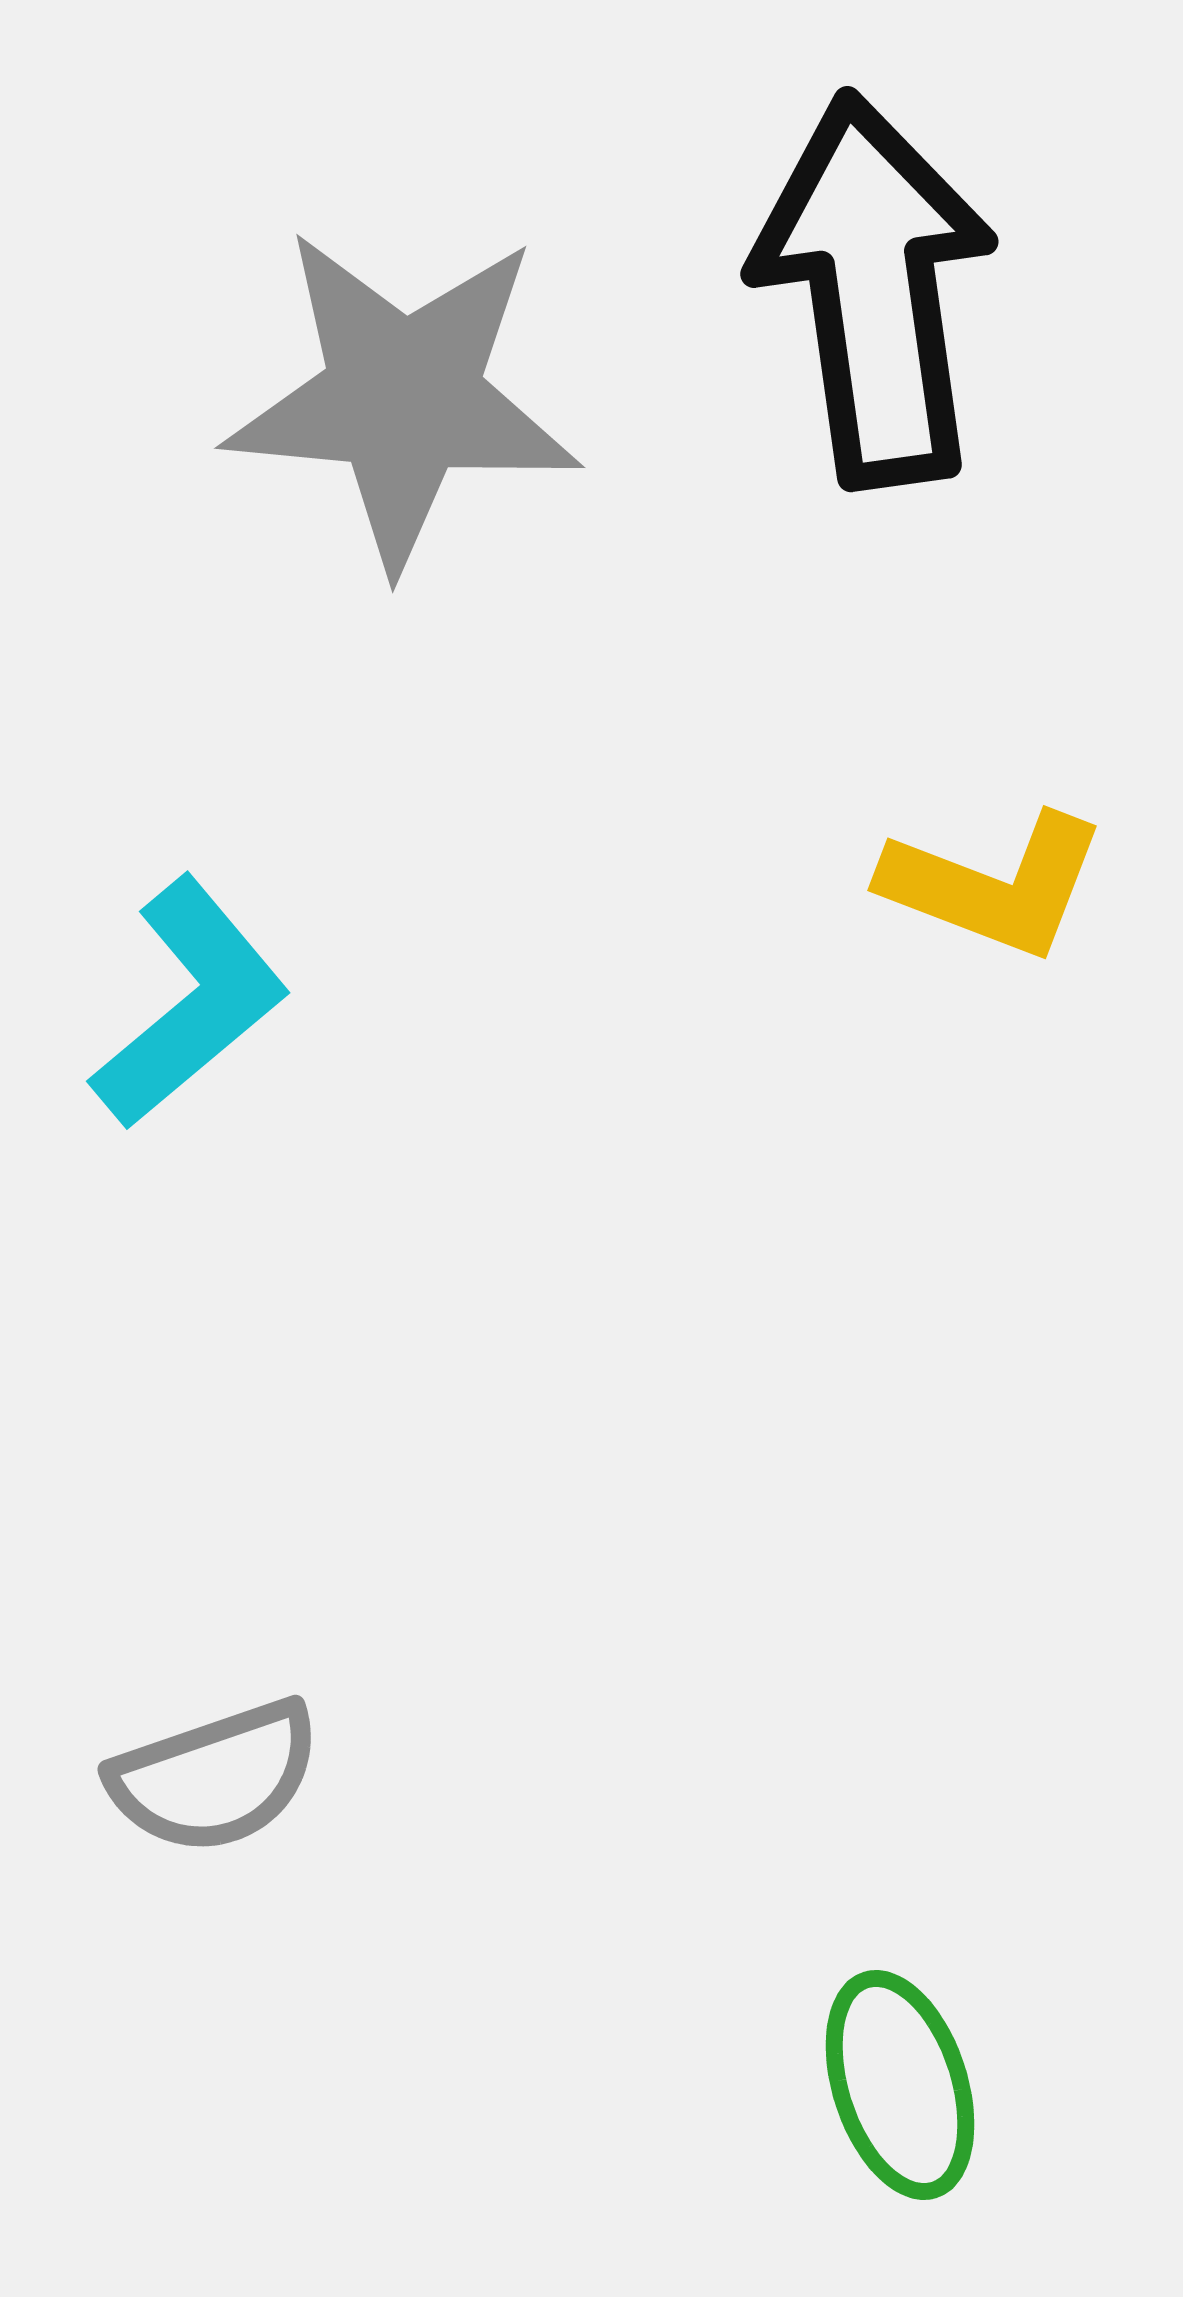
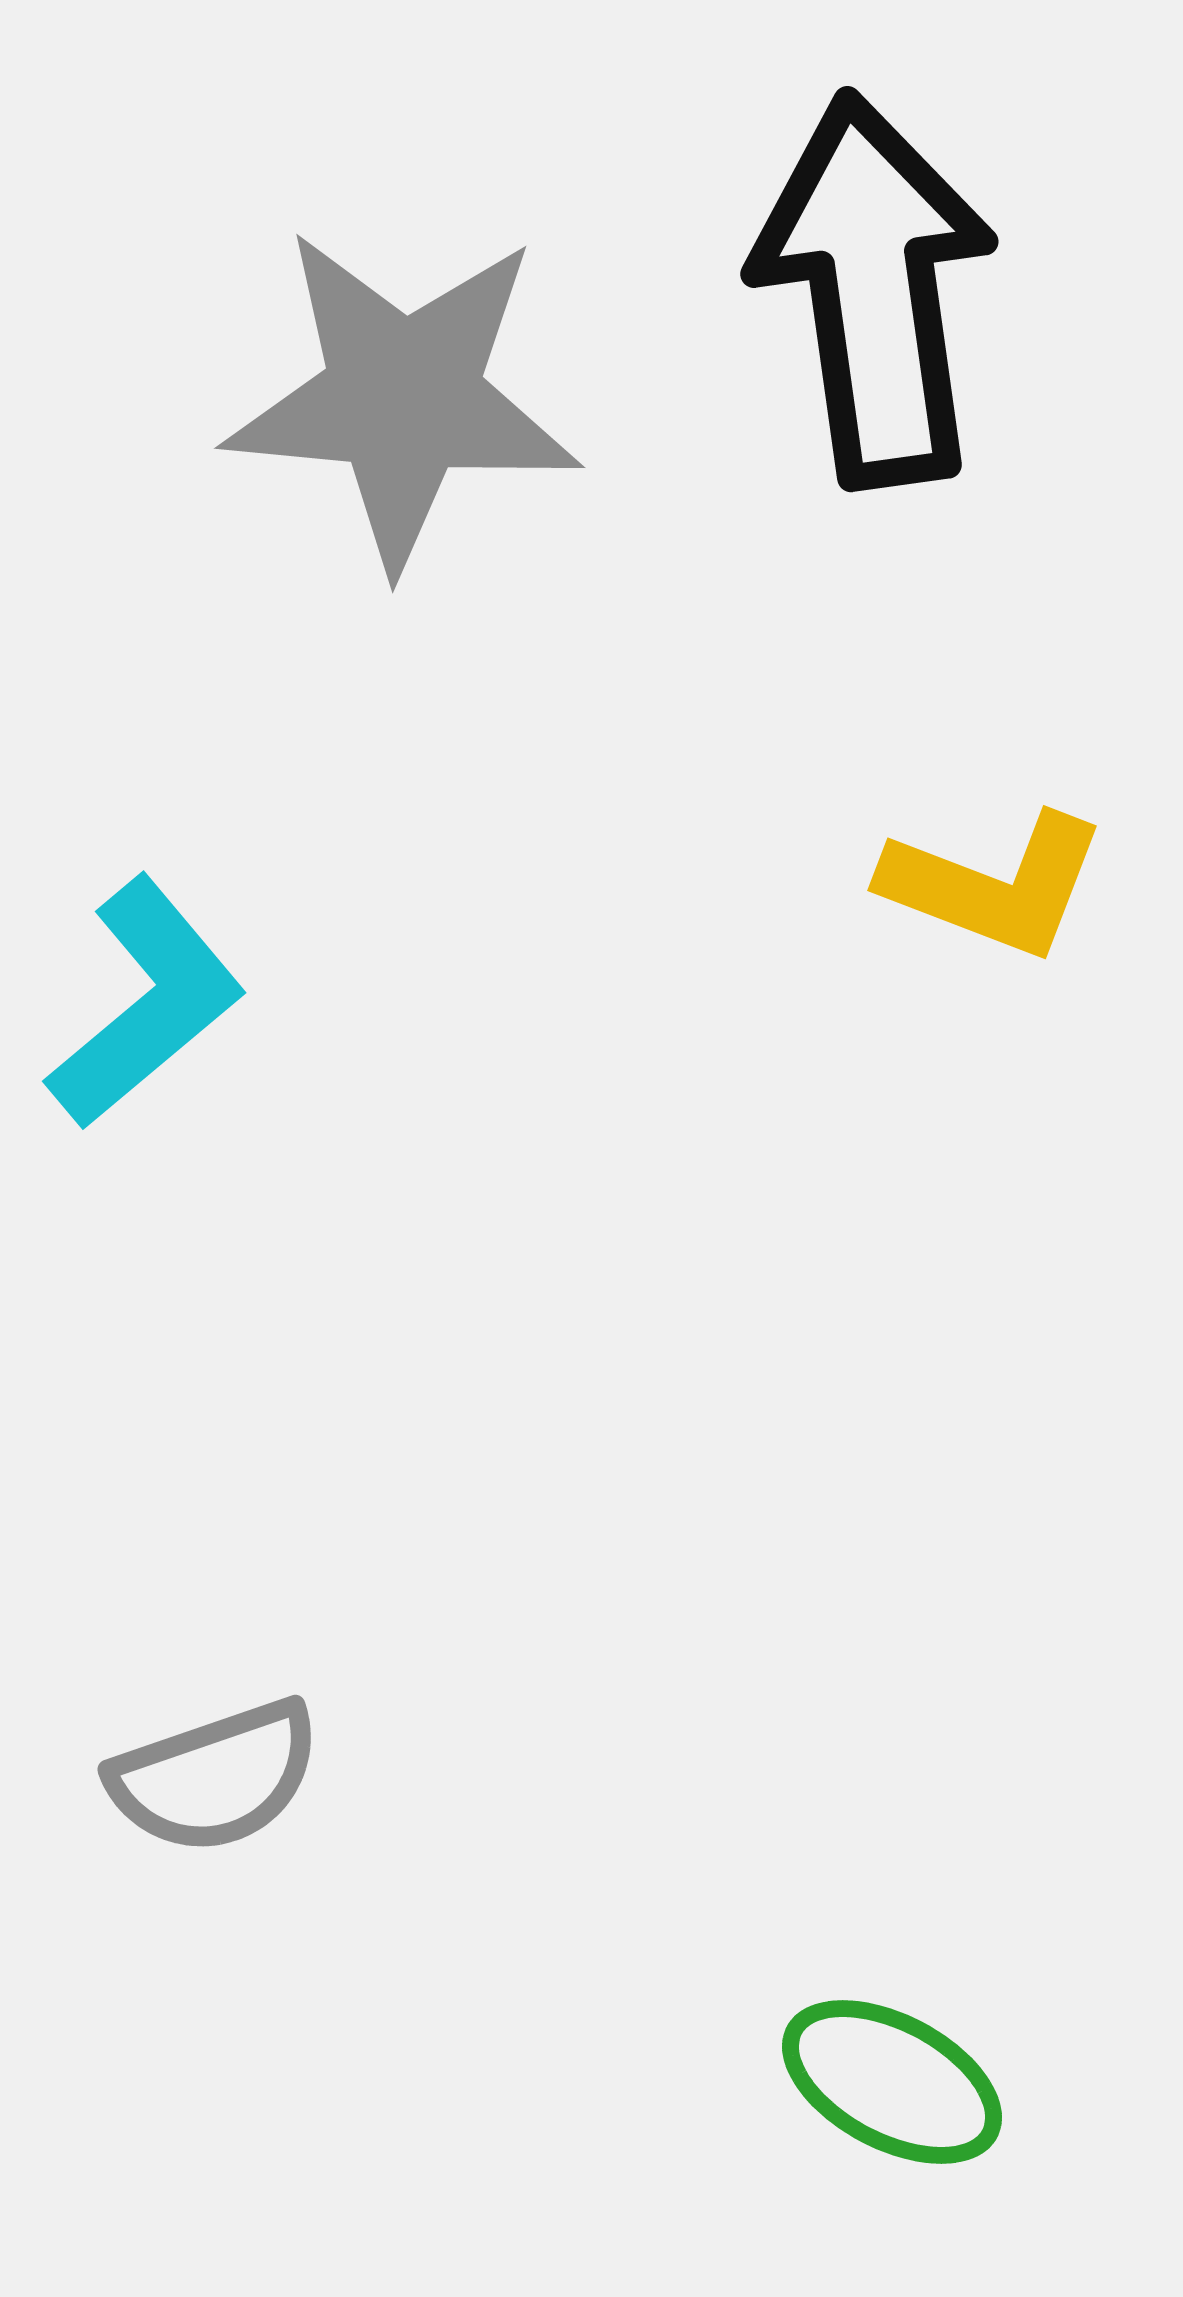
cyan L-shape: moved 44 px left
green ellipse: moved 8 px left, 3 px up; rotated 44 degrees counterclockwise
